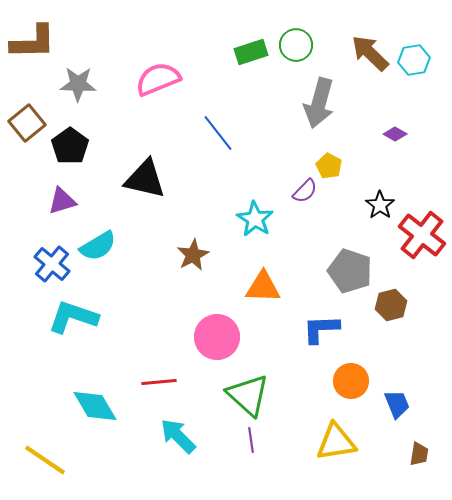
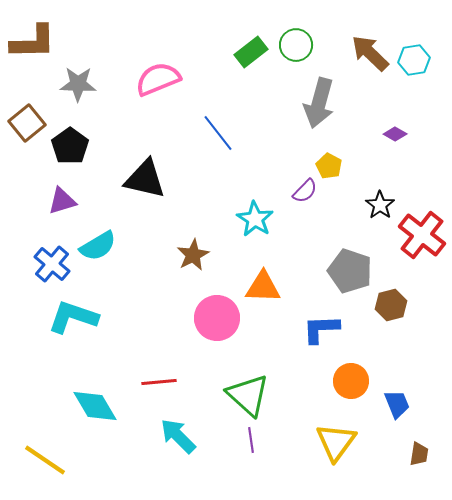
green rectangle: rotated 20 degrees counterclockwise
pink circle: moved 19 px up
yellow triangle: rotated 45 degrees counterclockwise
